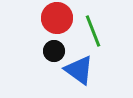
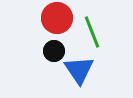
green line: moved 1 px left, 1 px down
blue triangle: rotated 20 degrees clockwise
